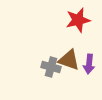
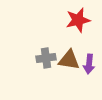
brown triangle: rotated 10 degrees counterclockwise
gray cross: moved 5 px left, 9 px up; rotated 24 degrees counterclockwise
